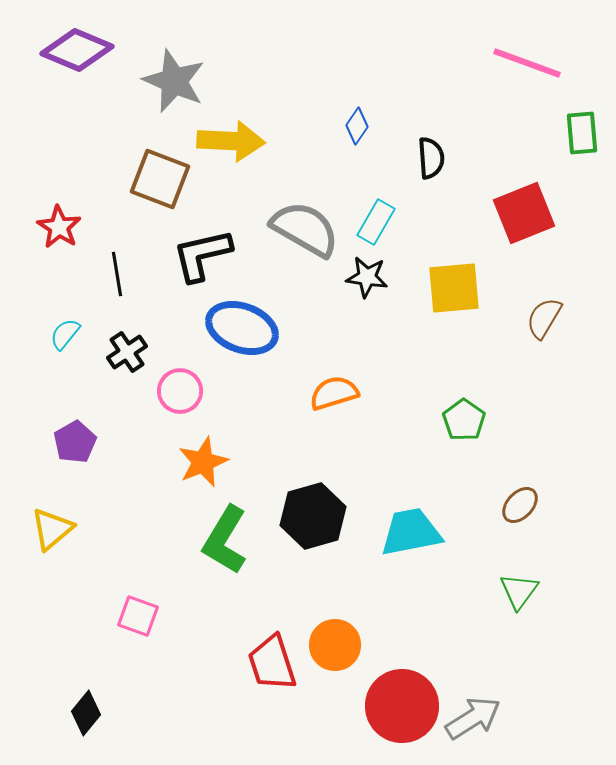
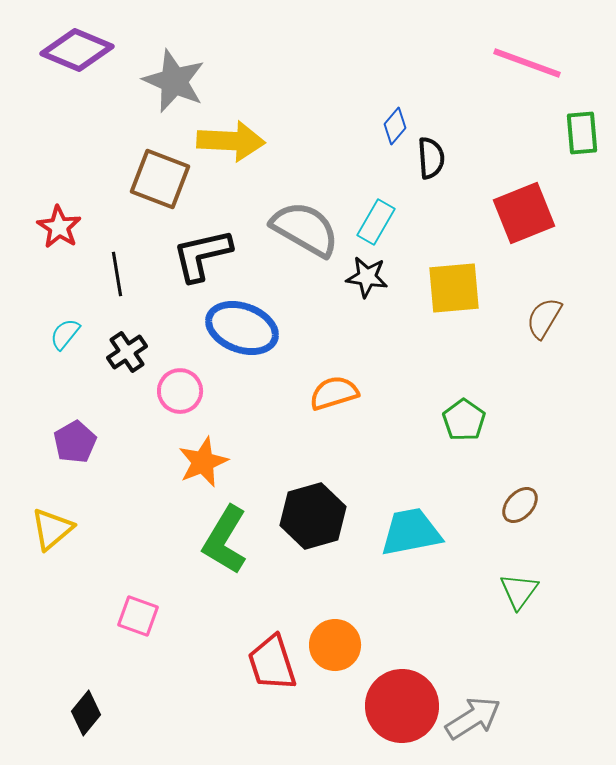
blue diamond: moved 38 px right; rotated 6 degrees clockwise
